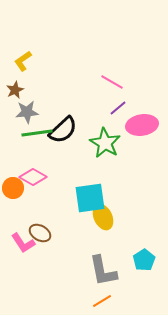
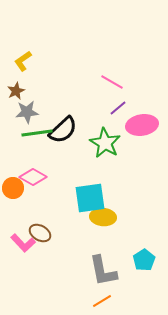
brown star: moved 1 px right, 1 px down
yellow ellipse: rotated 60 degrees counterclockwise
pink L-shape: rotated 10 degrees counterclockwise
